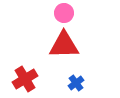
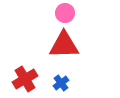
pink circle: moved 1 px right
blue cross: moved 15 px left
